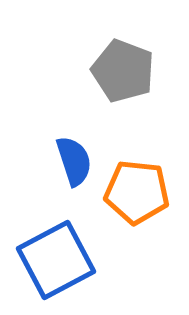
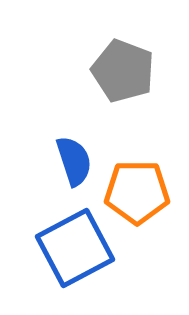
orange pentagon: rotated 6 degrees counterclockwise
blue square: moved 19 px right, 12 px up
